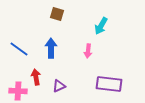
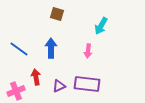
purple rectangle: moved 22 px left
pink cross: moved 2 px left; rotated 24 degrees counterclockwise
